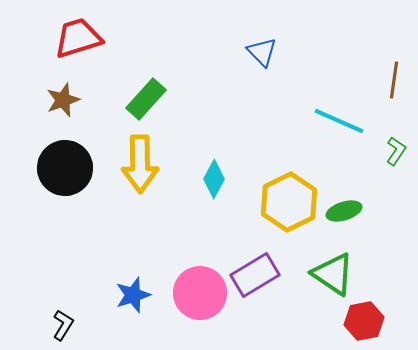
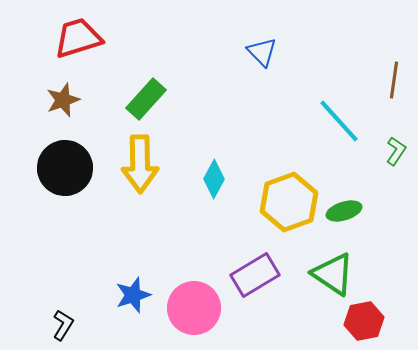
cyan line: rotated 24 degrees clockwise
yellow hexagon: rotated 6 degrees clockwise
pink circle: moved 6 px left, 15 px down
